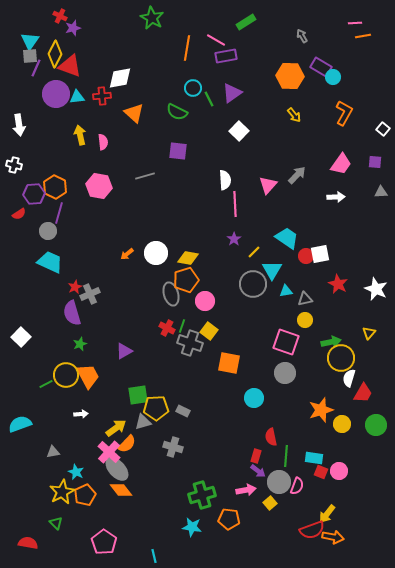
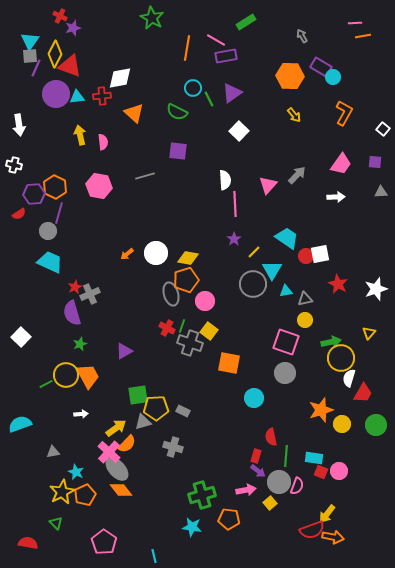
white star at (376, 289): rotated 30 degrees clockwise
